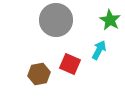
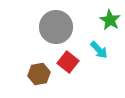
gray circle: moved 7 px down
cyan arrow: rotated 108 degrees clockwise
red square: moved 2 px left, 2 px up; rotated 15 degrees clockwise
